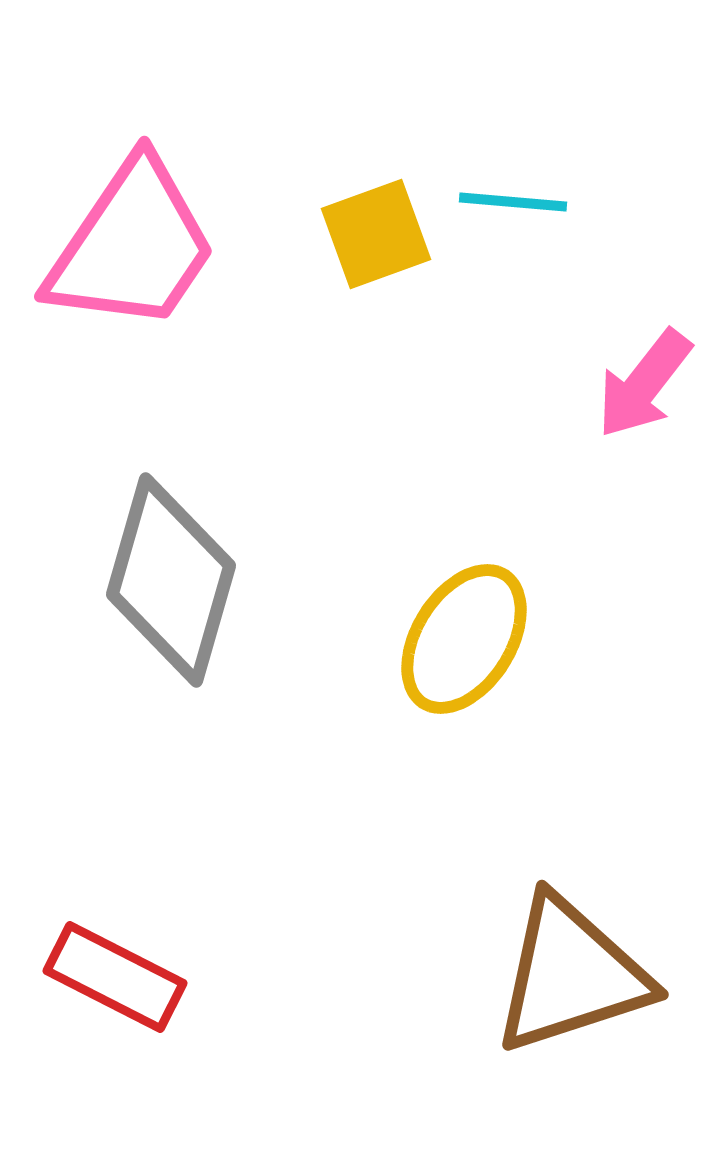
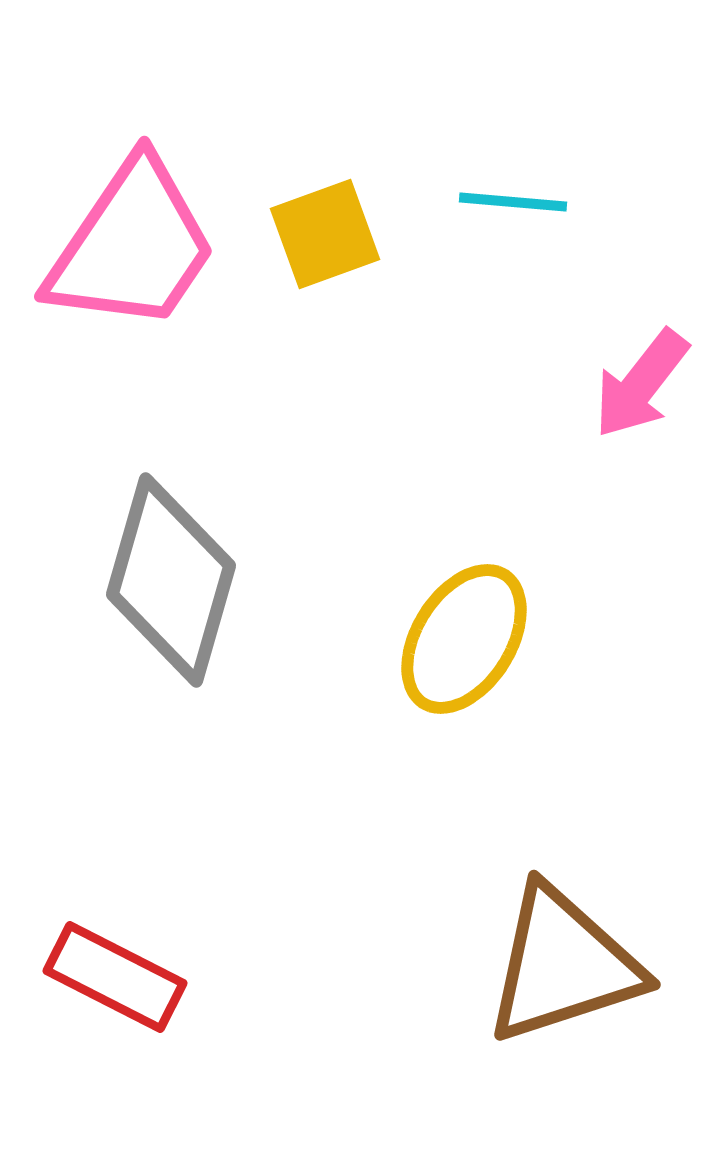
yellow square: moved 51 px left
pink arrow: moved 3 px left
brown triangle: moved 8 px left, 10 px up
